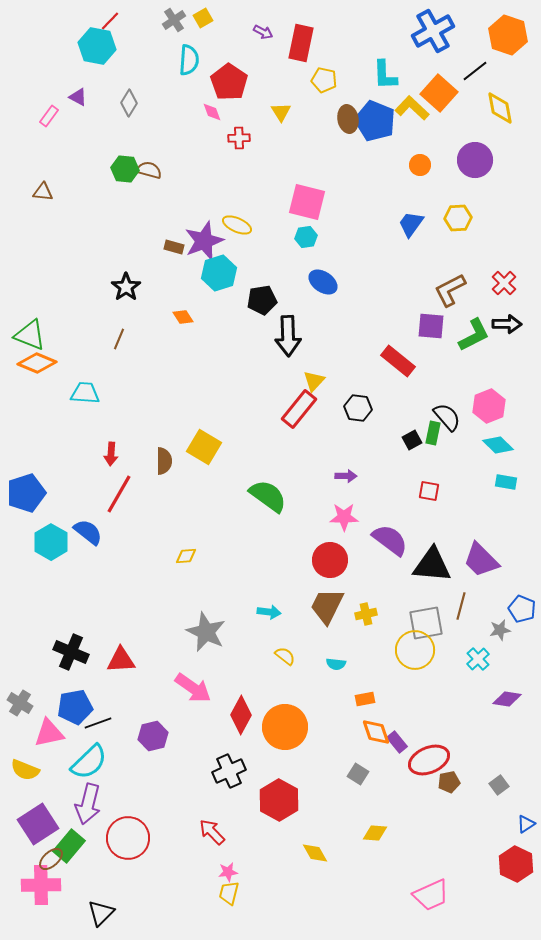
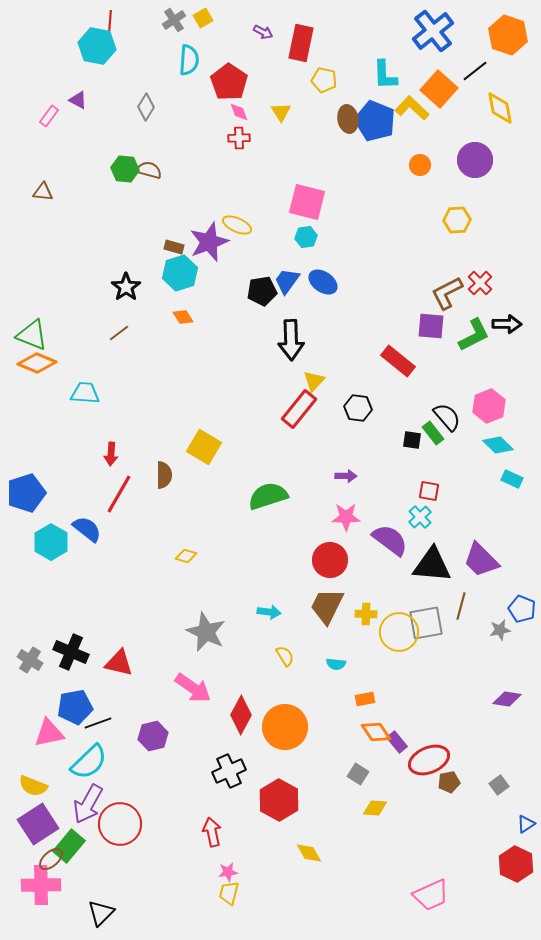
red line at (110, 21): rotated 40 degrees counterclockwise
blue cross at (433, 31): rotated 9 degrees counterclockwise
orange square at (439, 93): moved 4 px up
purple triangle at (78, 97): moved 3 px down
gray diamond at (129, 103): moved 17 px right, 4 px down
pink diamond at (212, 112): moved 27 px right
yellow hexagon at (458, 218): moved 1 px left, 2 px down
blue trapezoid at (411, 224): moved 124 px left, 57 px down
purple star at (204, 241): moved 5 px right, 1 px down
cyan hexagon at (219, 273): moved 39 px left
red cross at (504, 283): moved 24 px left
brown L-shape at (450, 290): moved 3 px left, 3 px down
black pentagon at (262, 300): moved 9 px up
green triangle at (30, 335): moved 2 px right
black arrow at (288, 336): moved 3 px right, 4 px down
brown line at (119, 339): moved 6 px up; rotated 30 degrees clockwise
green rectangle at (433, 433): rotated 50 degrees counterclockwise
black square at (412, 440): rotated 36 degrees clockwise
brown semicircle at (164, 461): moved 14 px down
cyan rectangle at (506, 482): moved 6 px right, 3 px up; rotated 15 degrees clockwise
green semicircle at (268, 496): rotated 54 degrees counterclockwise
pink star at (344, 517): moved 2 px right
blue semicircle at (88, 532): moved 1 px left, 3 px up
yellow diamond at (186, 556): rotated 20 degrees clockwise
yellow cross at (366, 614): rotated 15 degrees clockwise
yellow circle at (415, 650): moved 16 px left, 18 px up
yellow semicircle at (285, 656): rotated 20 degrees clockwise
cyan cross at (478, 659): moved 58 px left, 142 px up
red triangle at (121, 660): moved 2 px left, 3 px down; rotated 16 degrees clockwise
gray cross at (20, 703): moved 10 px right, 43 px up
orange diamond at (376, 732): rotated 16 degrees counterclockwise
yellow semicircle at (25, 770): moved 8 px right, 16 px down
purple arrow at (88, 804): rotated 15 degrees clockwise
red arrow at (212, 832): rotated 32 degrees clockwise
yellow diamond at (375, 833): moved 25 px up
red circle at (128, 838): moved 8 px left, 14 px up
yellow diamond at (315, 853): moved 6 px left
